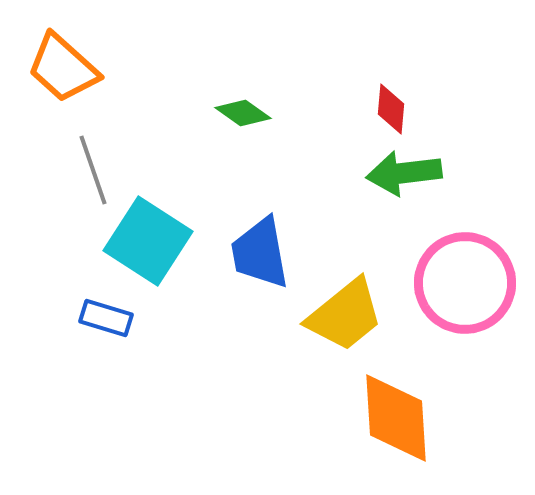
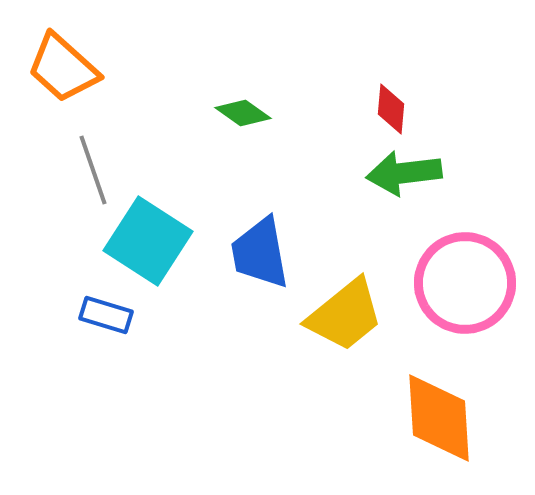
blue rectangle: moved 3 px up
orange diamond: moved 43 px right
